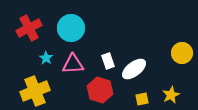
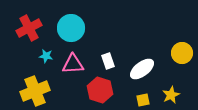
cyan star: moved 2 px up; rotated 24 degrees counterclockwise
white ellipse: moved 8 px right
yellow square: moved 1 px right, 1 px down
